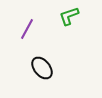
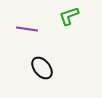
purple line: rotated 70 degrees clockwise
